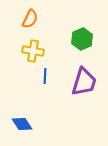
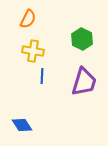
orange semicircle: moved 2 px left
green hexagon: rotated 10 degrees counterclockwise
blue line: moved 3 px left
blue diamond: moved 1 px down
